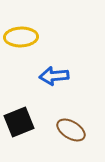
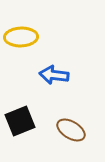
blue arrow: moved 1 px up; rotated 12 degrees clockwise
black square: moved 1 px right, 1 px up
